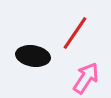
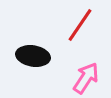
red line: moved 5 px right, 8 px up
